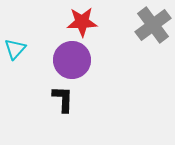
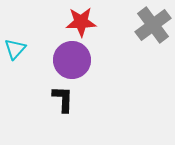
red star: moved 1 px left
